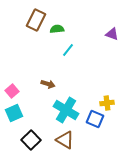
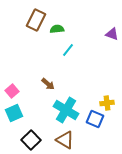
brown arrow: rotated 24 degrees clockwise
